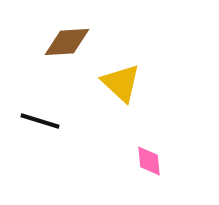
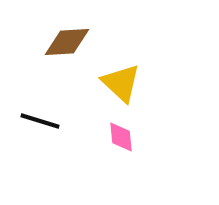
pink diamond: moved 28 px left, 24 px up
